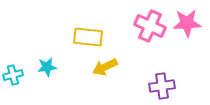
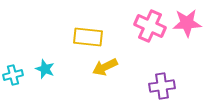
cyan star: moved 2 px left, 2 px down; rotated 30 degrees clockwise
